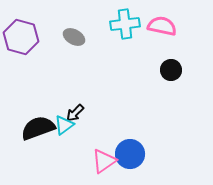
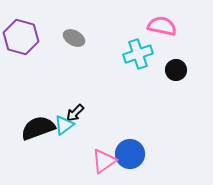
cyan cross: moved 13 px right, 30 px down; rotated 12 degrees counterclockwise
gray ellipse: moved 1 px down
black circle: moved 5 px right
